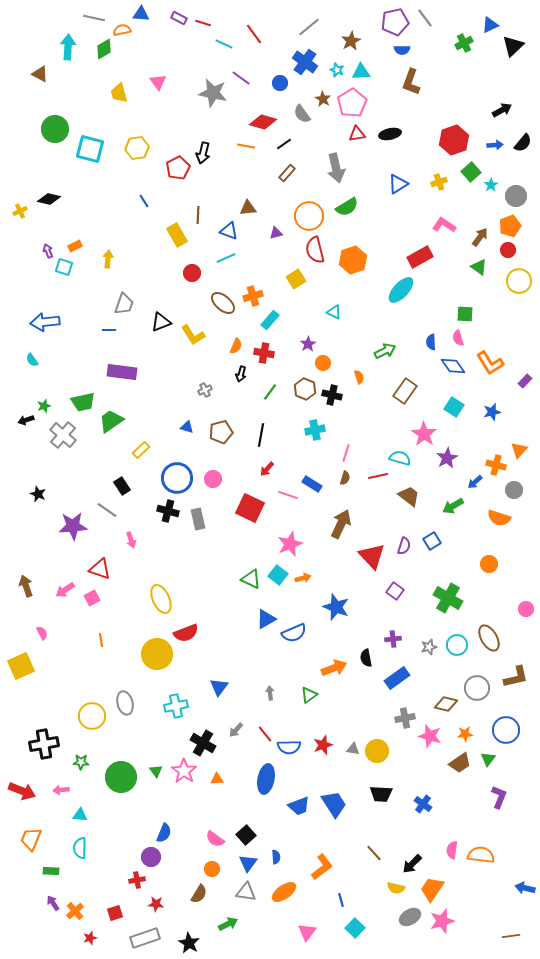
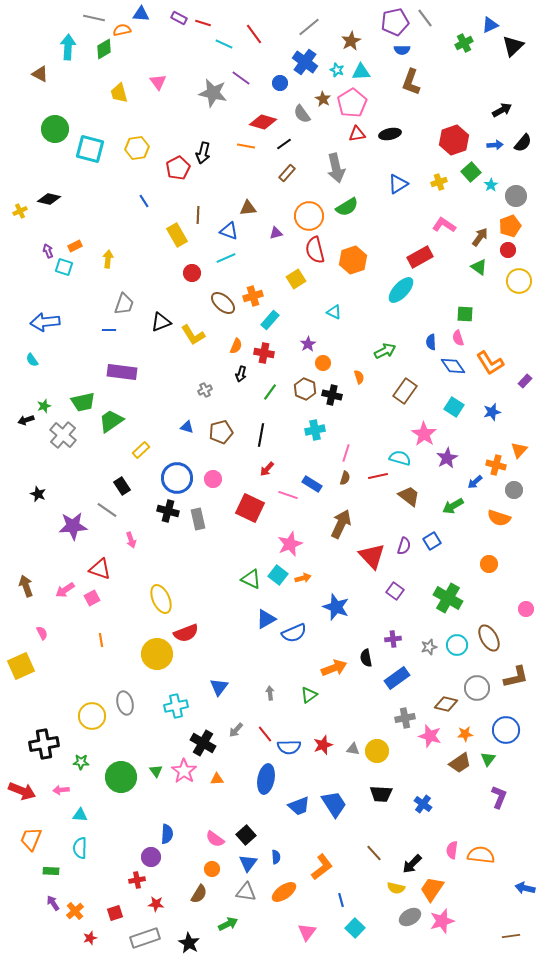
blue semicircle at (164, 833): moved 3 px right, 1 px down; rotated 18 degrees counterclockwise
